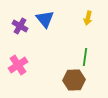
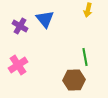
yellow arrow: moved 8 px up
green line: rotated 18 degrees counterclockwise
